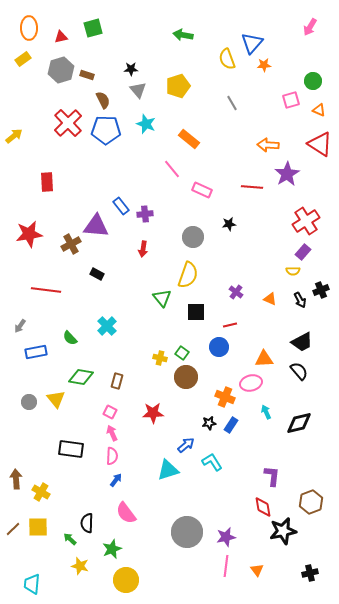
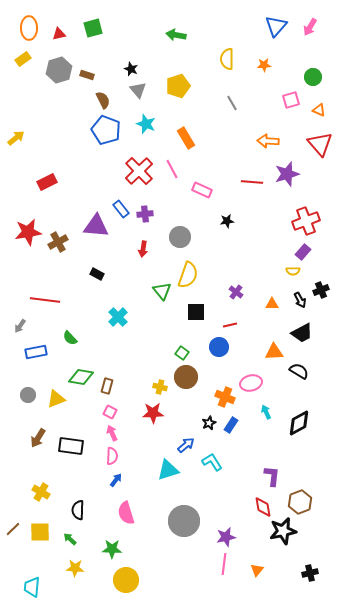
green arrow at (183, 35): moved 7 px left
red triangle at (61, 37): moved 2 px left, 3 px up
blue triangle at (252, 43): moved 24 px right, 17 px up
yellow semicircle at (227, 59): rotated 20 degrees clockwise
black star at (131, 69): rotated 24 degrees clockwise
gray hexagon at (61, 70): moved 2 px left
green circle at (313, 81): moved 4 px up
red cross at (68, 123): moved 71 px right, 48 px down
blue pentagon at (106, 130): rotated 20 degrees clockwise
yellow arrow at (14, 136): moved 2 px right, 2 px down
orange rectangle at (189, 139): moved 3 px left, 1 px up; rotated 20 degrees clockwise
red triangle at (320, 144): rotated 16 degrees clockwise
orange arrow at (268, 145): moved 4 px up
pink line at (172, 169): rotated 12 degrees clockwise
purple star at (287, 174): rotated 15 degrees clockwise
red rectangle at (47, 182): rotated 66 degrees clockwise
red line at (252, 187): moved 5 px up
blue rectangle at (121, 206): moved 3 px down
red cross at (306, 221): rotated 12 degrees clockwise
black star at (229, 224): moved 2 px left, 3 px up
red star at (29, 234): moved 1 px left, 2 px up
gray circle at (193, 237): moved 13 px left
brown cross at (71, 244): moved 13 px left, 2 px up
red line at (46, 290): moved 1 px left, 10 px down
green triangle at (162, 298): moved 7 px up
orange triangle at (270, 299): moved 2 px right, 5 px down; rotated 24 degrees counterclockwise
cyan cross at (107, 326): moved 11 px right, 9 px up
black trapezoid at (302, 342): moved 9 px up
yellow cross at (160, 358): moved 29 px down
orange triangle at (264, 359): moved 10 px right, 7 px up
black semicircle at (299, 371): rotated 18 degrees counterclockwise
brown rectangle at (117, 381): moved 10 px left, 5 px down
yellow triangle at (56, 399): rotated 48 degrees clockwise
gray circle at (29, 402): moved 1 px left, 7 px up
black star at (209, 423): rotated 16 degrees counterclockwise
black diamond at (299, 423): rotated 16 degrees counterclockwise
black rectangle at (71, 449): moved 3 px up
brown arrow at (16, 479): moved 22 px right, 41 px up; rotated 144 degrees counterclockwise
brown hexagon at (311, 502): moved 11 px left
pink semicircle at (126, 513): rotated 20 degrees clockwise
black semicircle at (87, 523): moved 9 px left, 13 px up
yellow square at (38, 527): moved 2 px right, 5 px down
gray circle at (187, 532): moved 3 px left, 11 px up
green star at (112, 549): rotated 24 degrees clockwise
yellow star at (80, 566): moved 5 px left, 2 px down; rotated 12 degrees counterclockwise
pink line at (226, 566): moved 2 px left, 2 px up
orange triangle at (257, 570): rotated 16 degrees clockwise
cyan trapezoid at (32, 584): moved 3 px down
